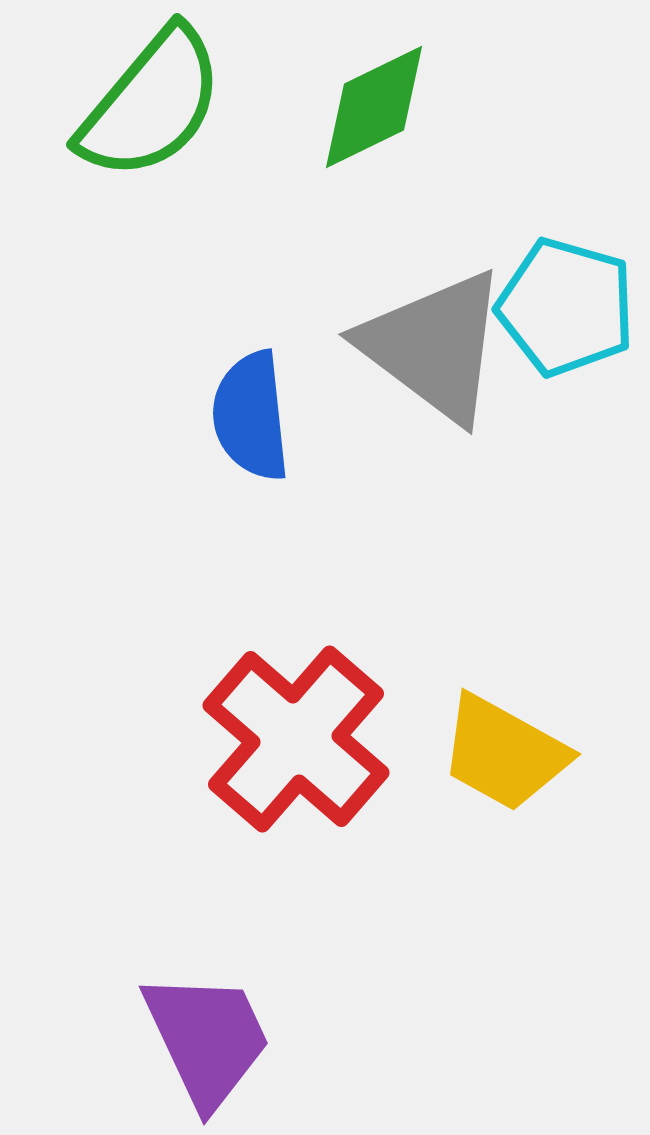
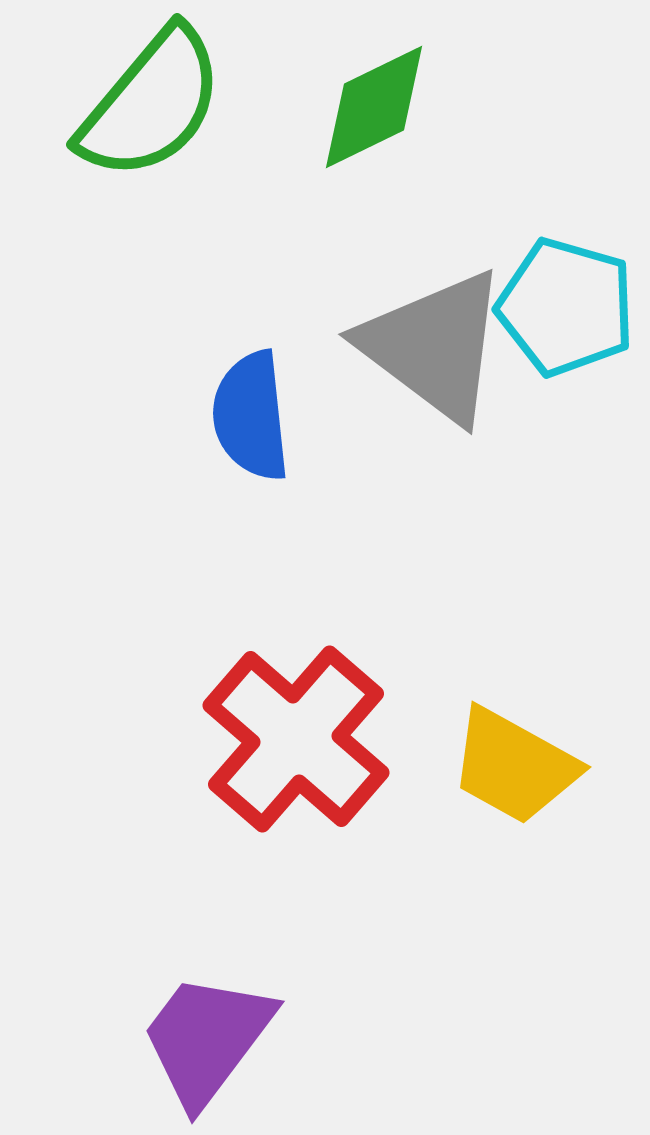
yellow trapezoid: moved 10 px right, 13 px down
purple trapezoid: rotated 118 degrees counterclockwise
